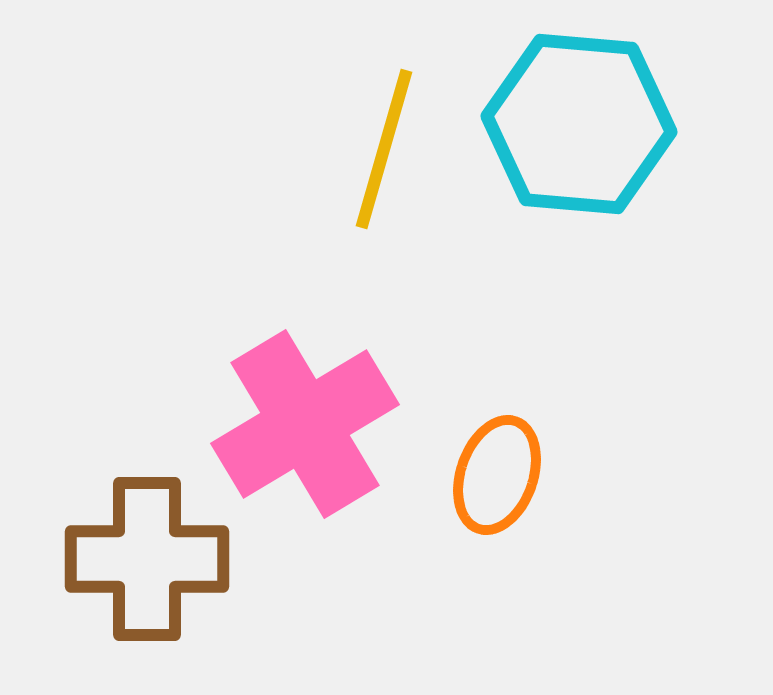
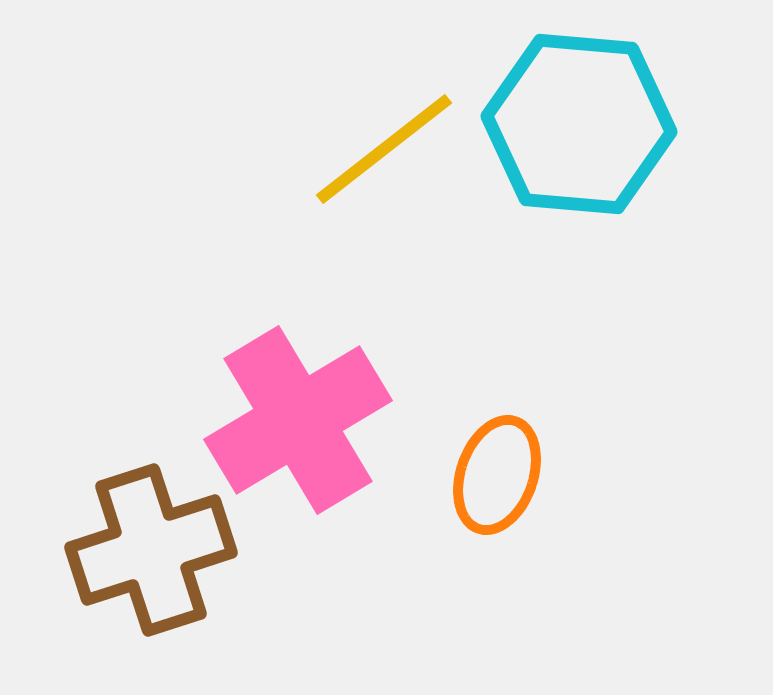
yellow line: rotated 36 degrees clockwise
pink cross: moved 7 px left, 4 px up
brown cross: moved 4 px right, 9 px up; rotated 18 degrees counterclockwise
